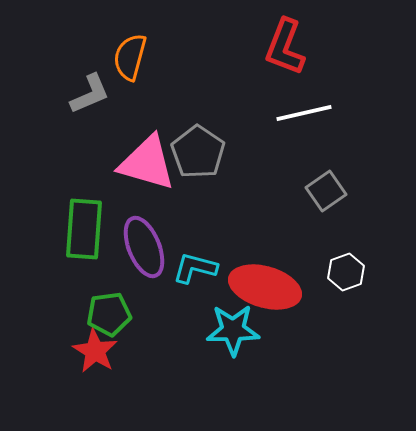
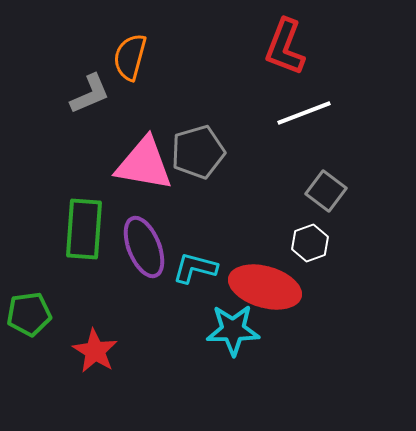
white line: rotated 8 degrees counterclockwise
gray pentagon: rotated 22 degrees clockwise
pink triangle: moved 3 px left, 1 px down; rotated 6 degrees counterclockwise
gray square: rotated 18 degrees counterclockwise
white hexagon: moved 36 px left, 29 px up
green pentagon: moved 80 px left
